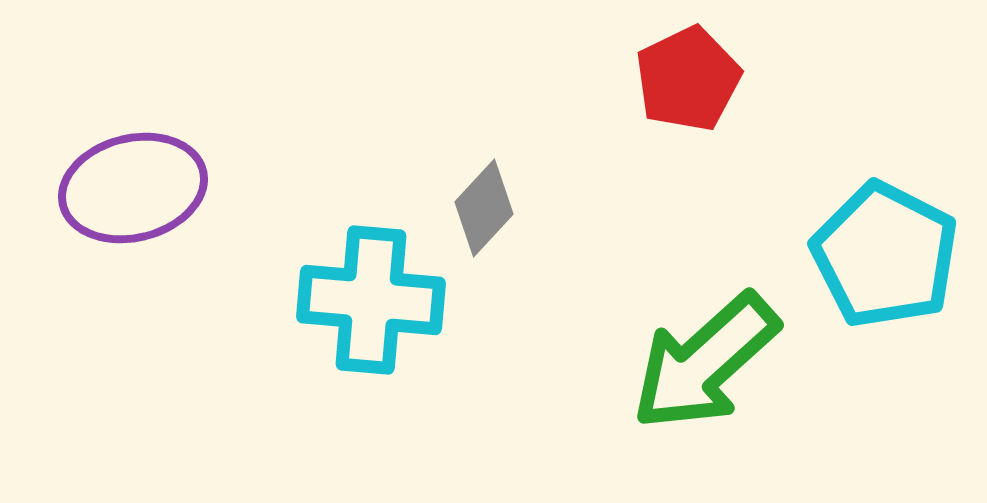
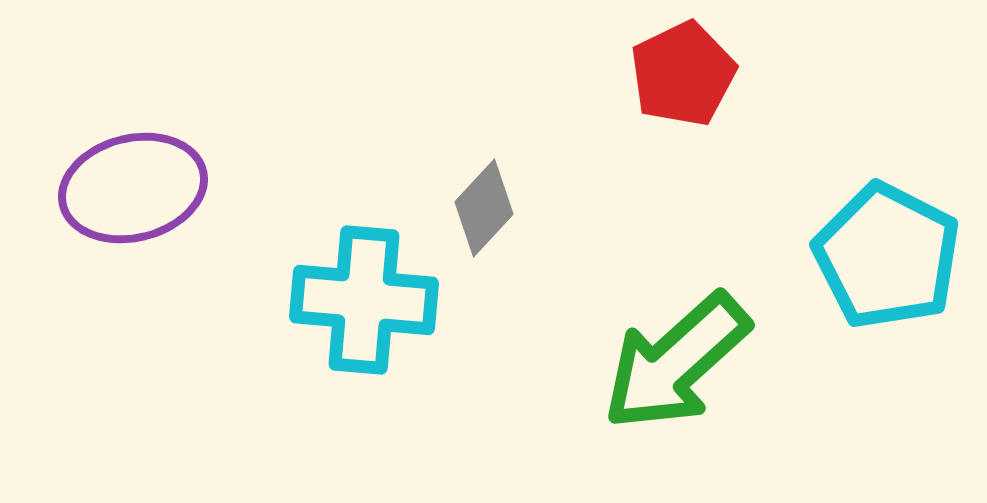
red pentagon: moved 5 px left, 5 px up
cyan pentagon: moved 2 px right, 1 px down
cyan cross: moved 7 px left
green arrow: moved 29 px left
